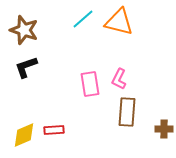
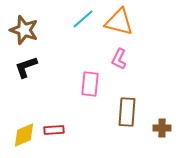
pink L-shape: moved 20 px up
pink rectangle: rotated 15 degrees clockwise
brown cross: moved 2 px left, 1 px up
